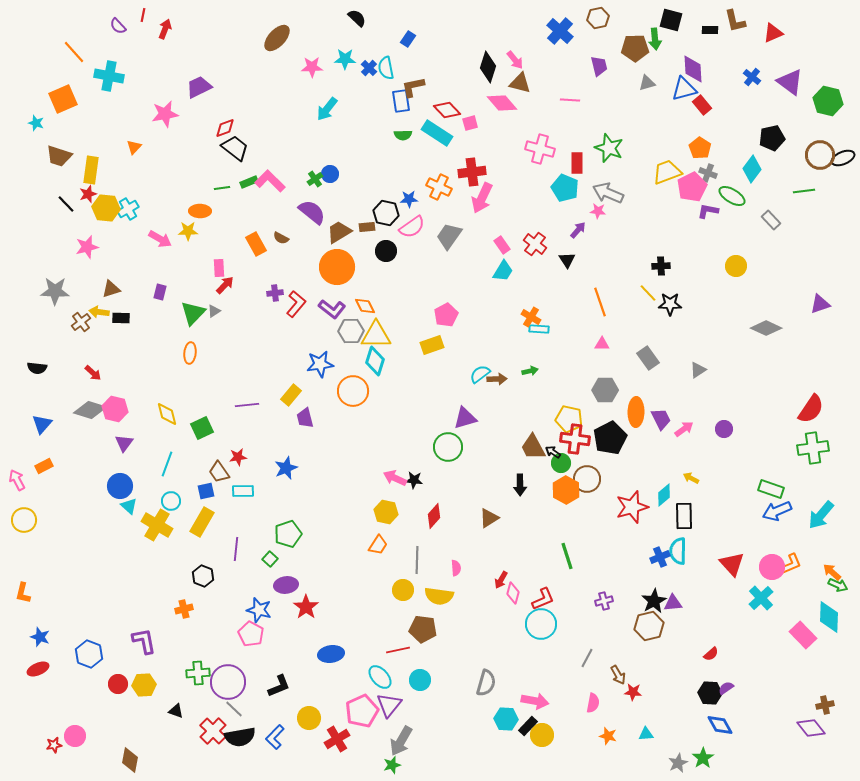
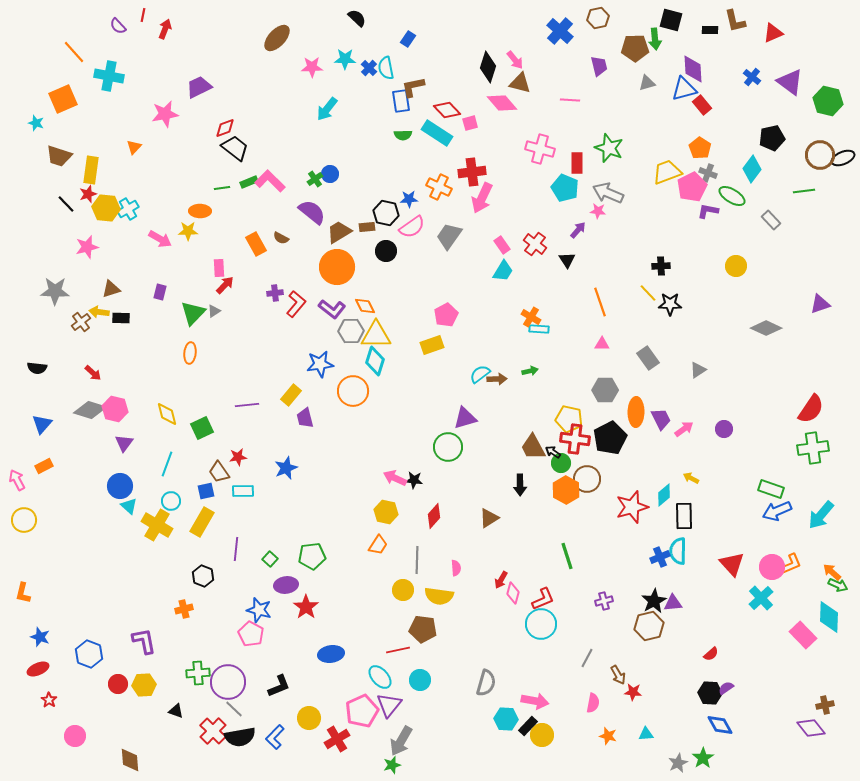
green pentagon at (288, 534): moved 24 px right, 22 px down; rotated 12 degrees clockwise
red star at (54, 745): moved 5 px left, 45 px up; rotated 28 degrees counterclockwise
brown diamond at (130, 760): rotated 15 degrees counterclockwise
